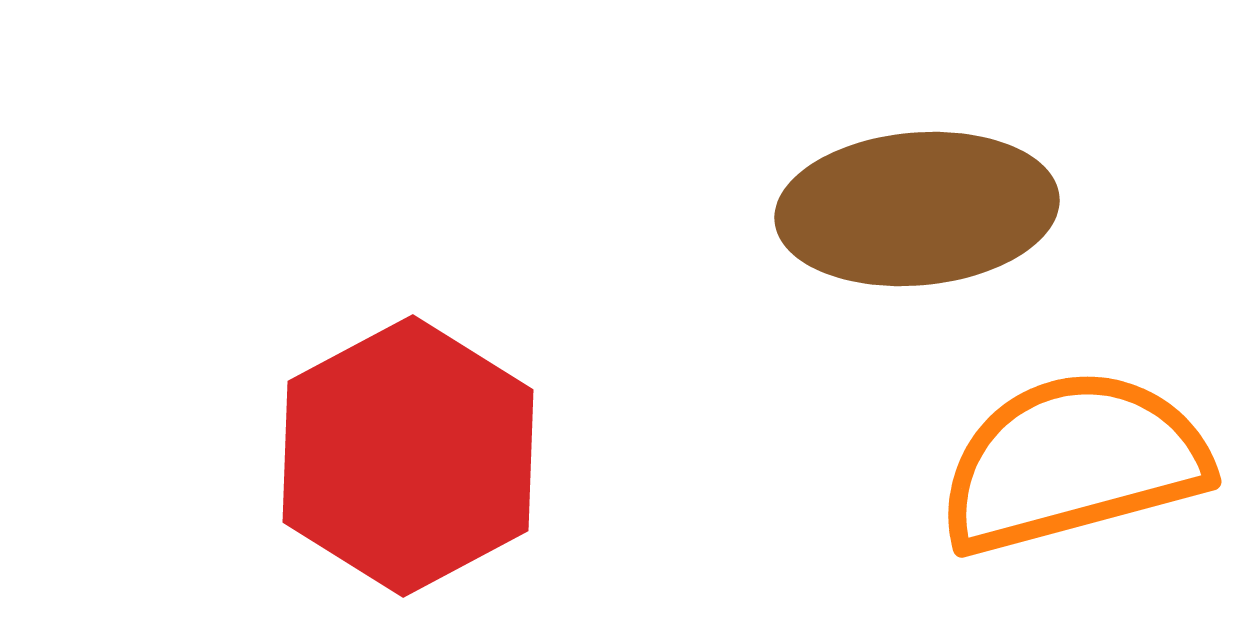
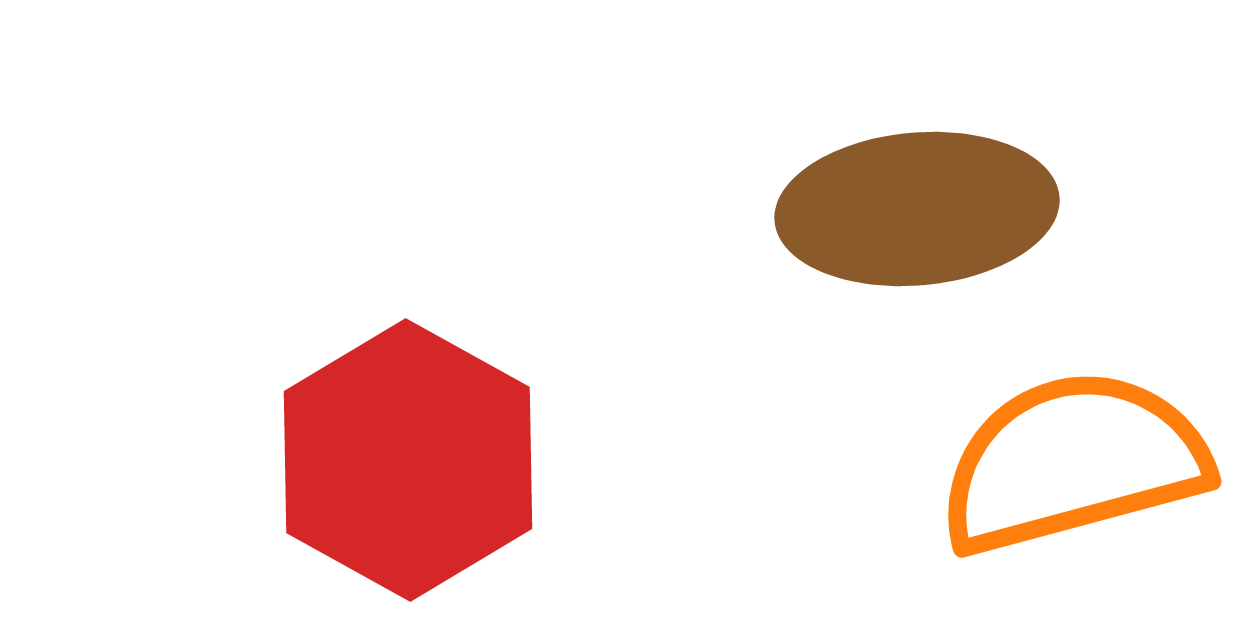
red hexagon: moved 4 px down; rotated 3 degrees counterclockwise
